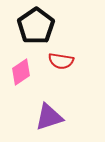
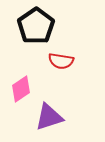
pink diamond: moved 17 px down
